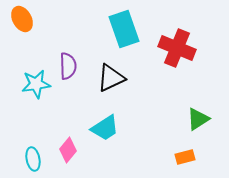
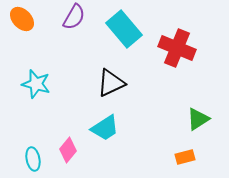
orange ellipse: rotated 15 degrees counterclockwise
cyan rectangle: rotated 21 degrees counterclockwise
purple semicircle: moved 6 px right, 49 px up; rotated 32 degrees clockwise
black triangle: moved 5 px down
cyan star: rotated 24 degrees clockwise
